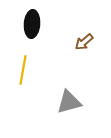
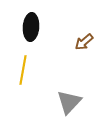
black ellipse: moved 1 px left, 3 px down
gray triangle: rotated 32 degrees counterclockwise
